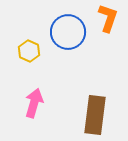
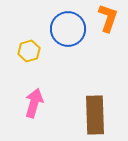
blue circle: moved 3 px up
yellow hexagon: rotated 20 degrees clockwise
brown rectangle: rotated 9 degrees counterclockwise
